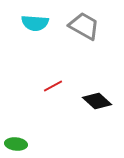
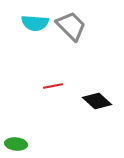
gray trapezoid: moved 13 px left; rotated 16 degrees clockwise
red line: rotated 18 degrees clockwise
